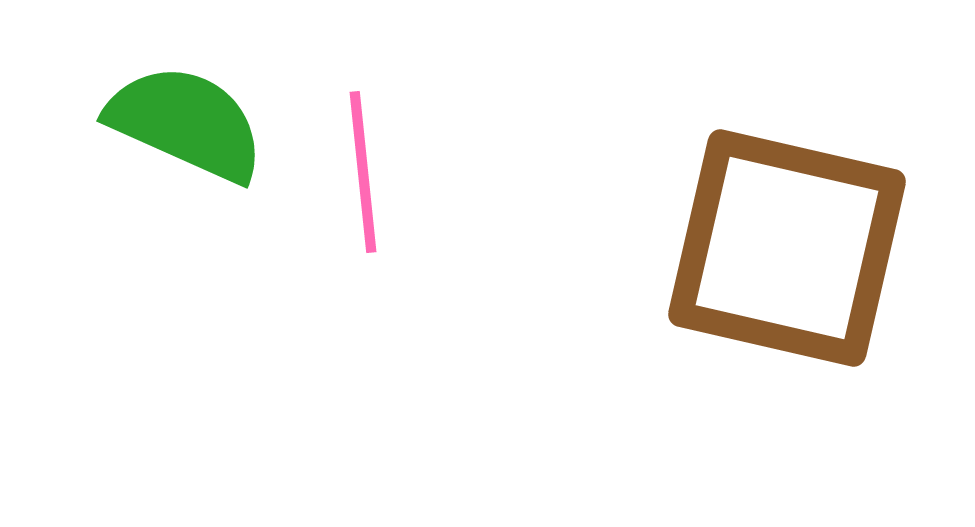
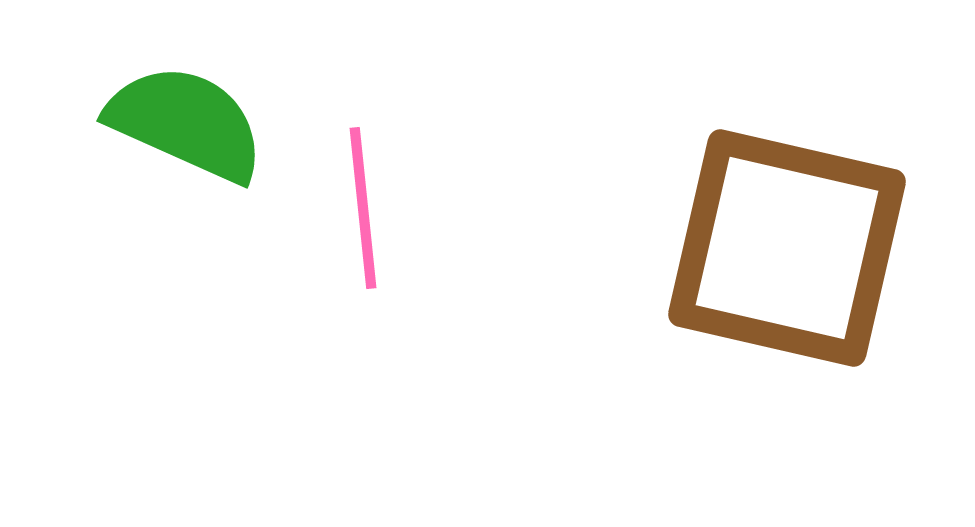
pink line: moved 36 px down
